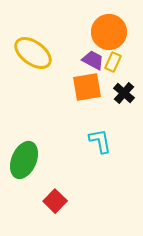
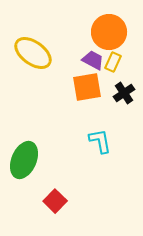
black cross: rotated 15 degrees clockwise
